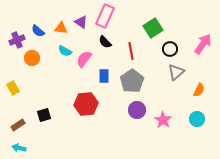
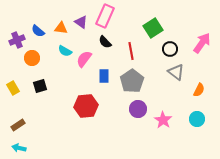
pink arrow: moved 1 px left, 1 px up
gray triangle: rotated 42 degrees counterclockwise
red hexagon: moved 2 px down
purple circle: moved 1 px right, 1 px up
black square: moved 4 px left, 29 px up
